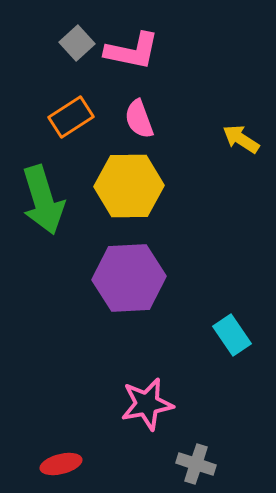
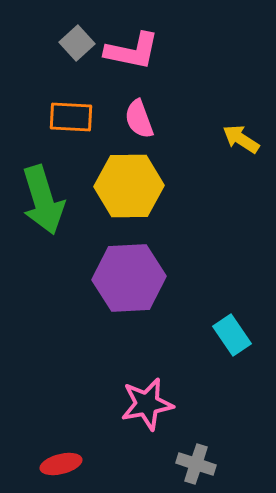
orange rectangle: rotated 36 degrees clockwise
